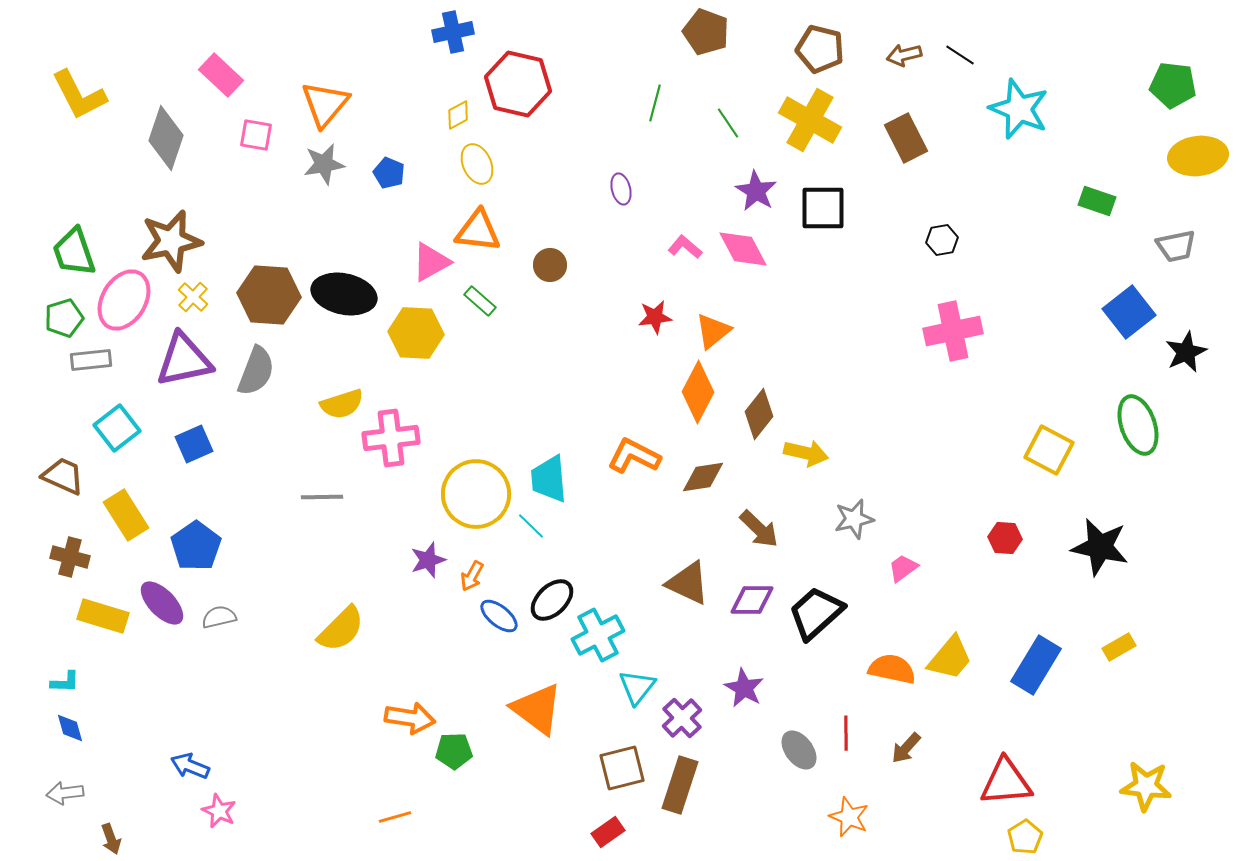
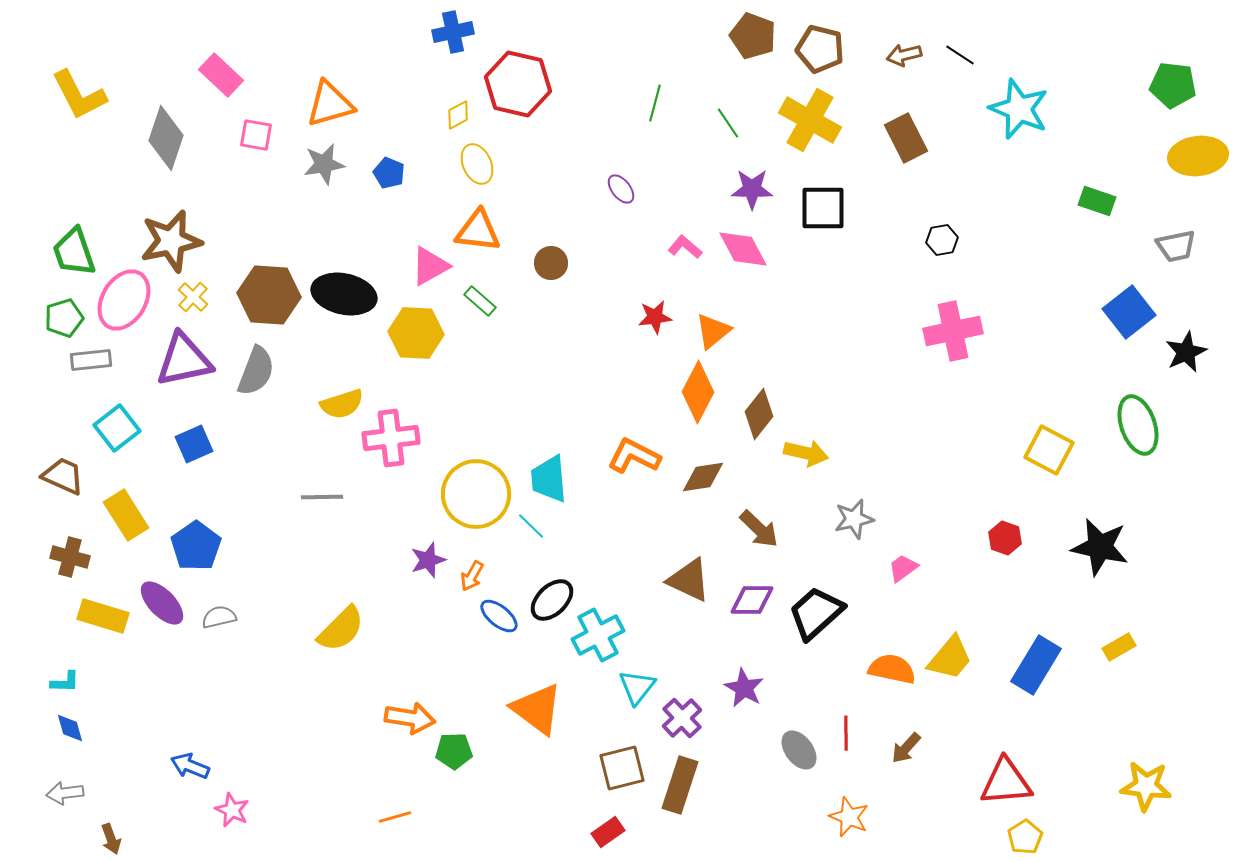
brown pentagon at (706, 32): moved 47 px right, 4 px down
orange triangle at (325, 104): moved 5 px right; rotated 34 degrees clockwise
purple ellipse at (621, 189): rotated 24 degrees counterclockwise
purple star at (756, 191): moved 4 px left, 2 px up; rotated 30 degrees counterclockwise
pink triangle at (431, 262): moved 1 px left, 4 px down
brown circle at (550, 265): moved 1 px right, 2 px up
red hexagon at (1005, 538): rotated 16 degrees clockwise
brown triangle at (688, 583): moved 1 px right, 3 px up
pink star at (219, 811): moved 13 px right, 1 px up
